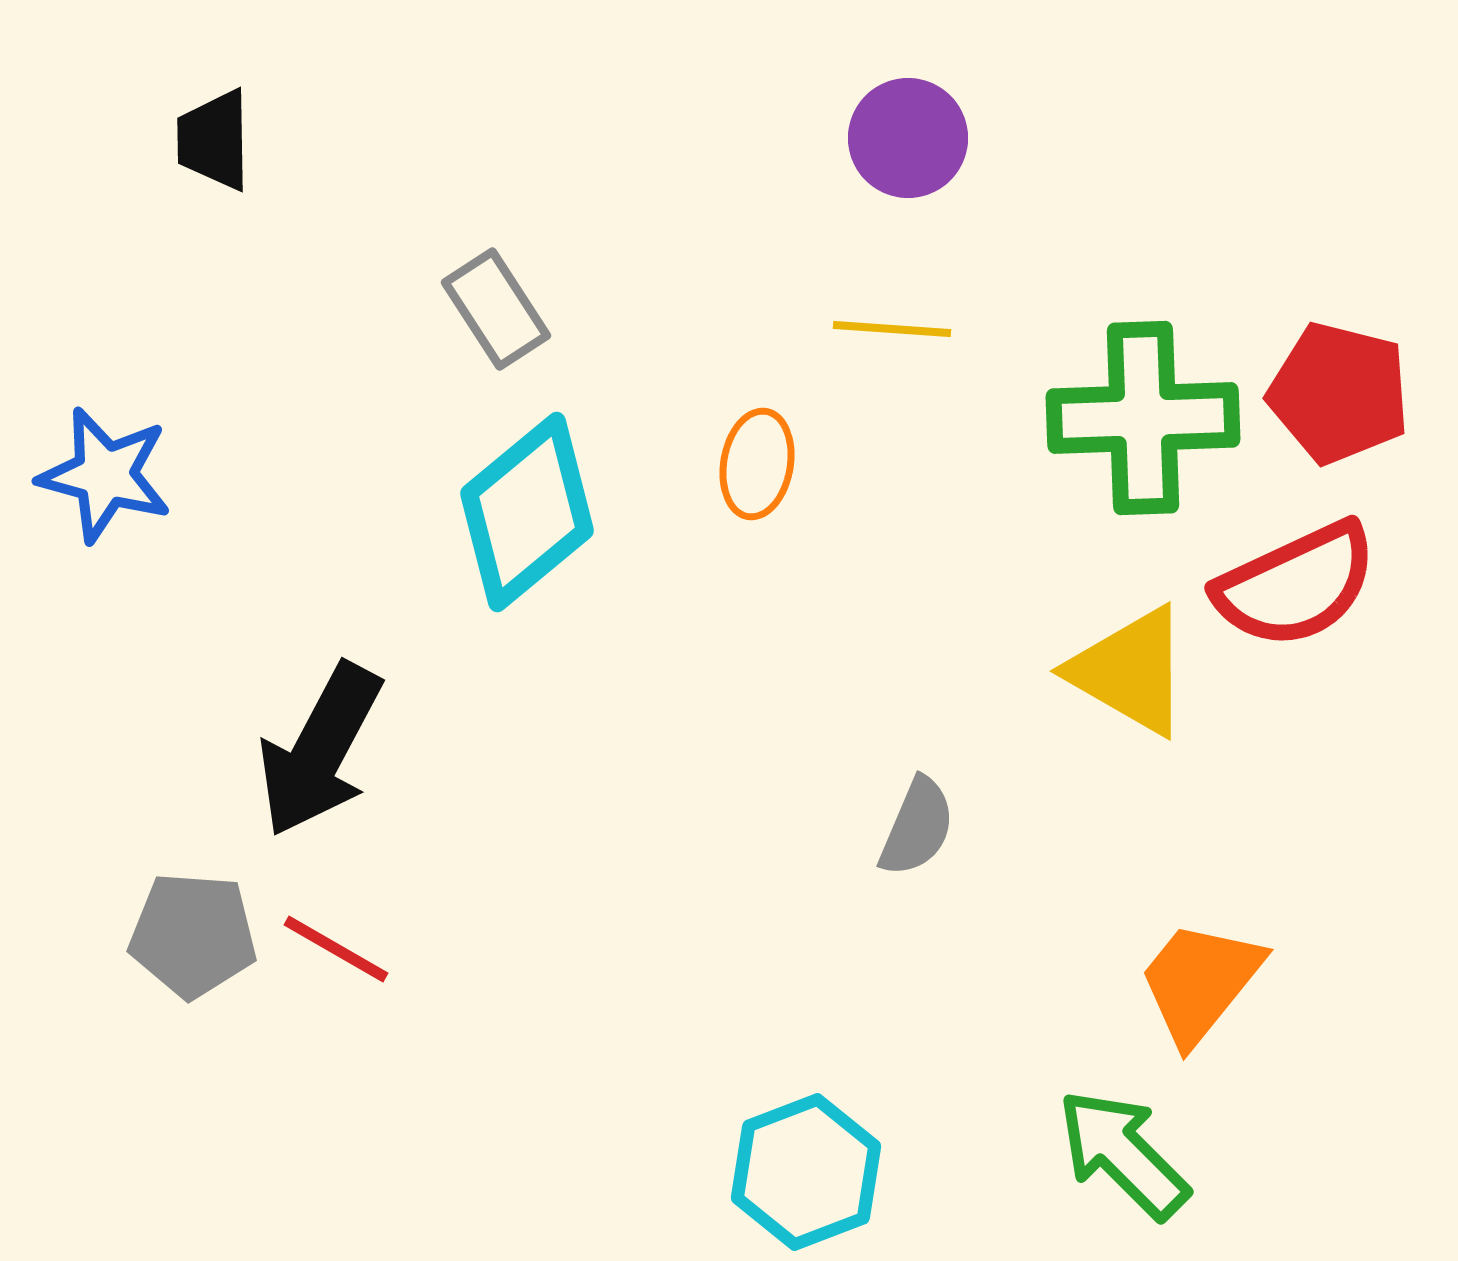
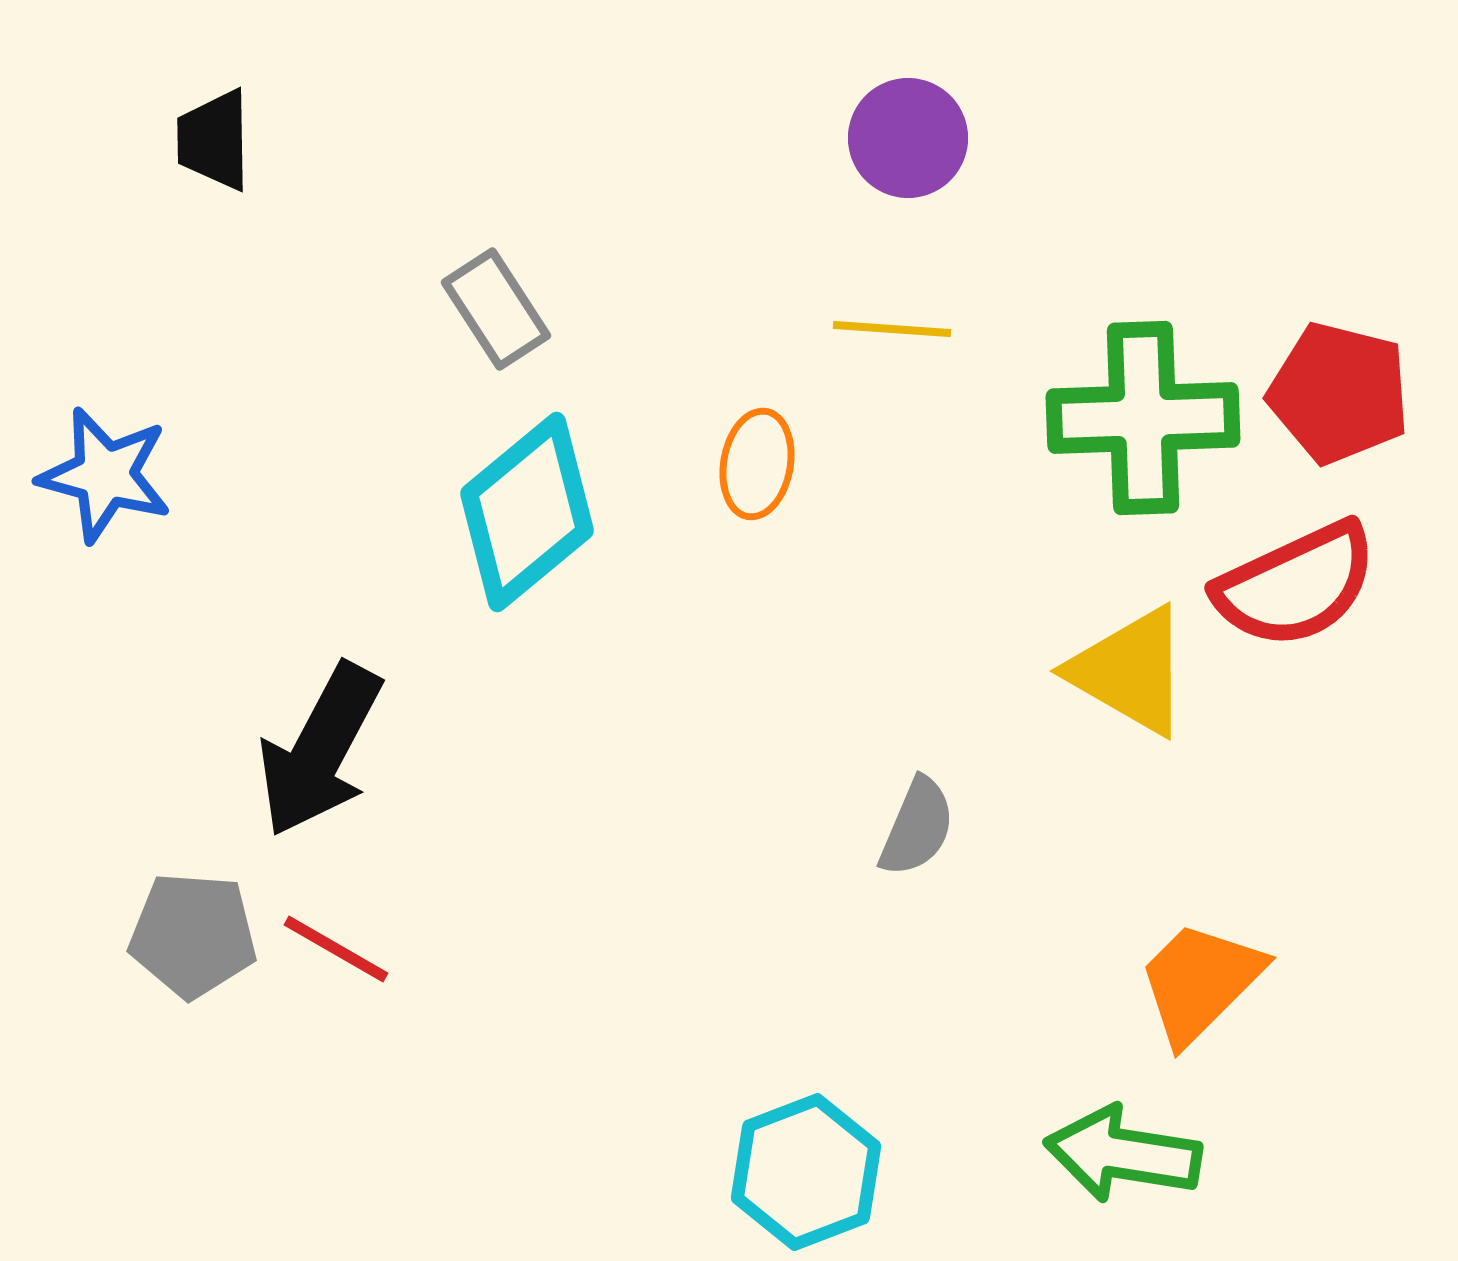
orange trapezoid: rotated 6 degrees clockwise
green arrow: rotated 36 degrees counterclockwise
